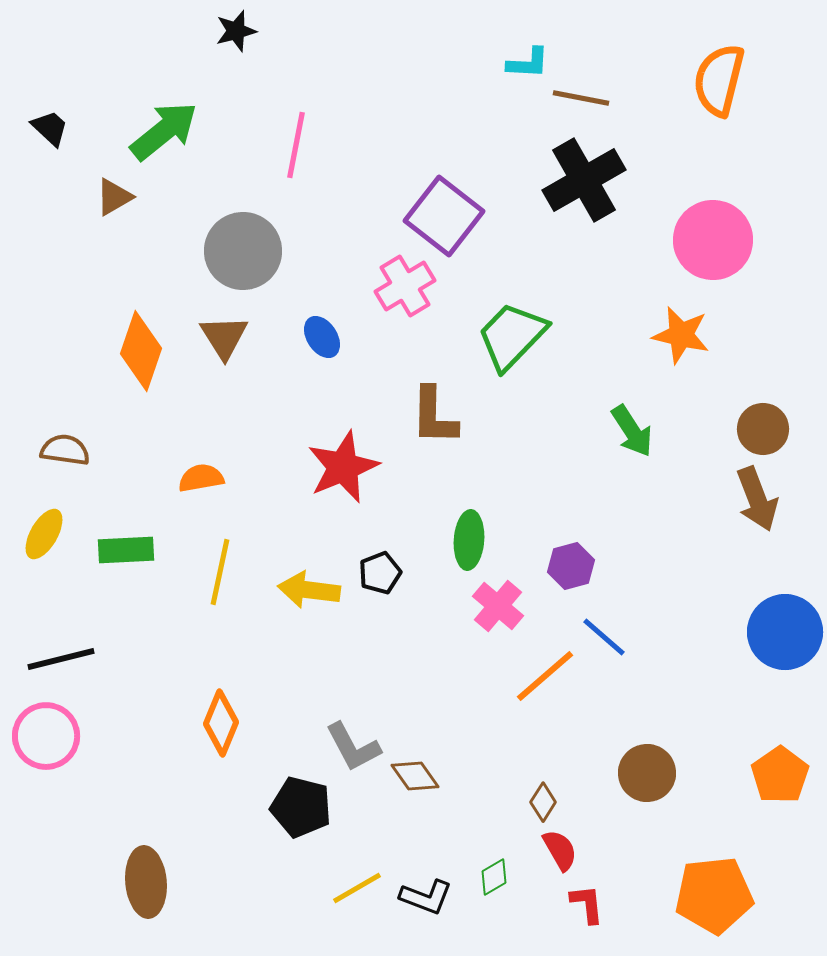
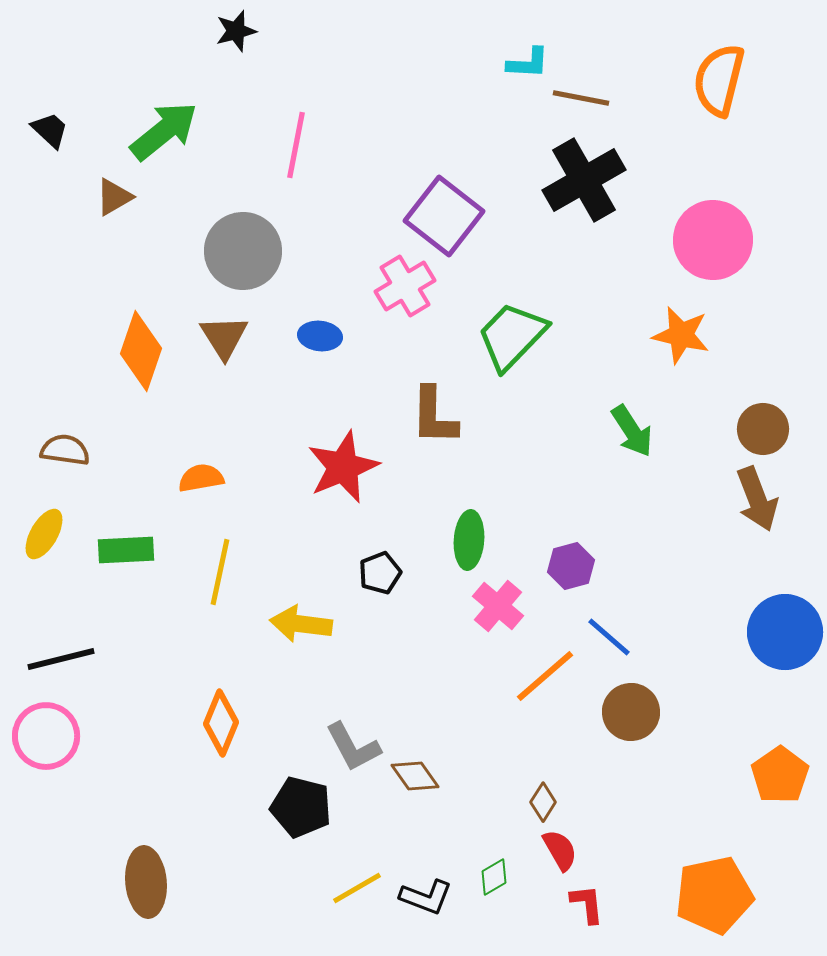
black trapezoid at (50, 128): moved 2 px down
blue ellipse at (322, 337): moved 2 px left, 1 px up; rotated 51 degrees counterclockwise
yellow arrow at (309, 590): moved 8 px left, 34 px down
blue line at (604, 637): moved 5 px right
brown circle at (647, 773): moved 16 px left, 61 px up
orange pentagon at (714, 895): rotated 6 degrees counterclockwise
